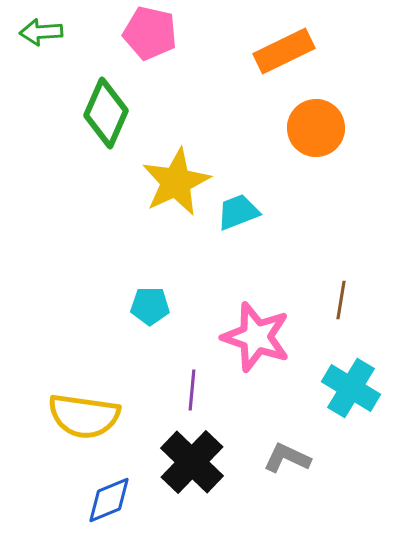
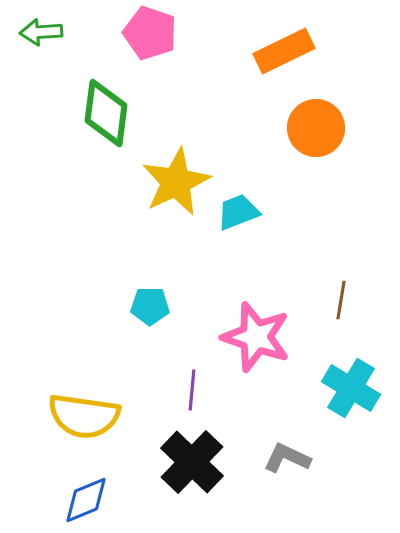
pink pentagon: rotated 6 degrees clockwise
green diamond: rotated 16 degrees counterclockwise
blue diamond: moved 23 px left
